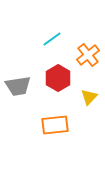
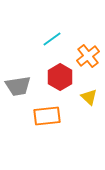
orange cross: moved 1 px down
red hexagon: moved 2 px right, 1 px up
yellow triangle: rotated 30 degrees counterclockwise
orange rectangle: moved 8 px left, 9 px up
